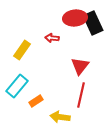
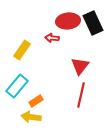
red ellipse: moved 7 px left, 3 px down
yellow arrow: moved 29 px left
